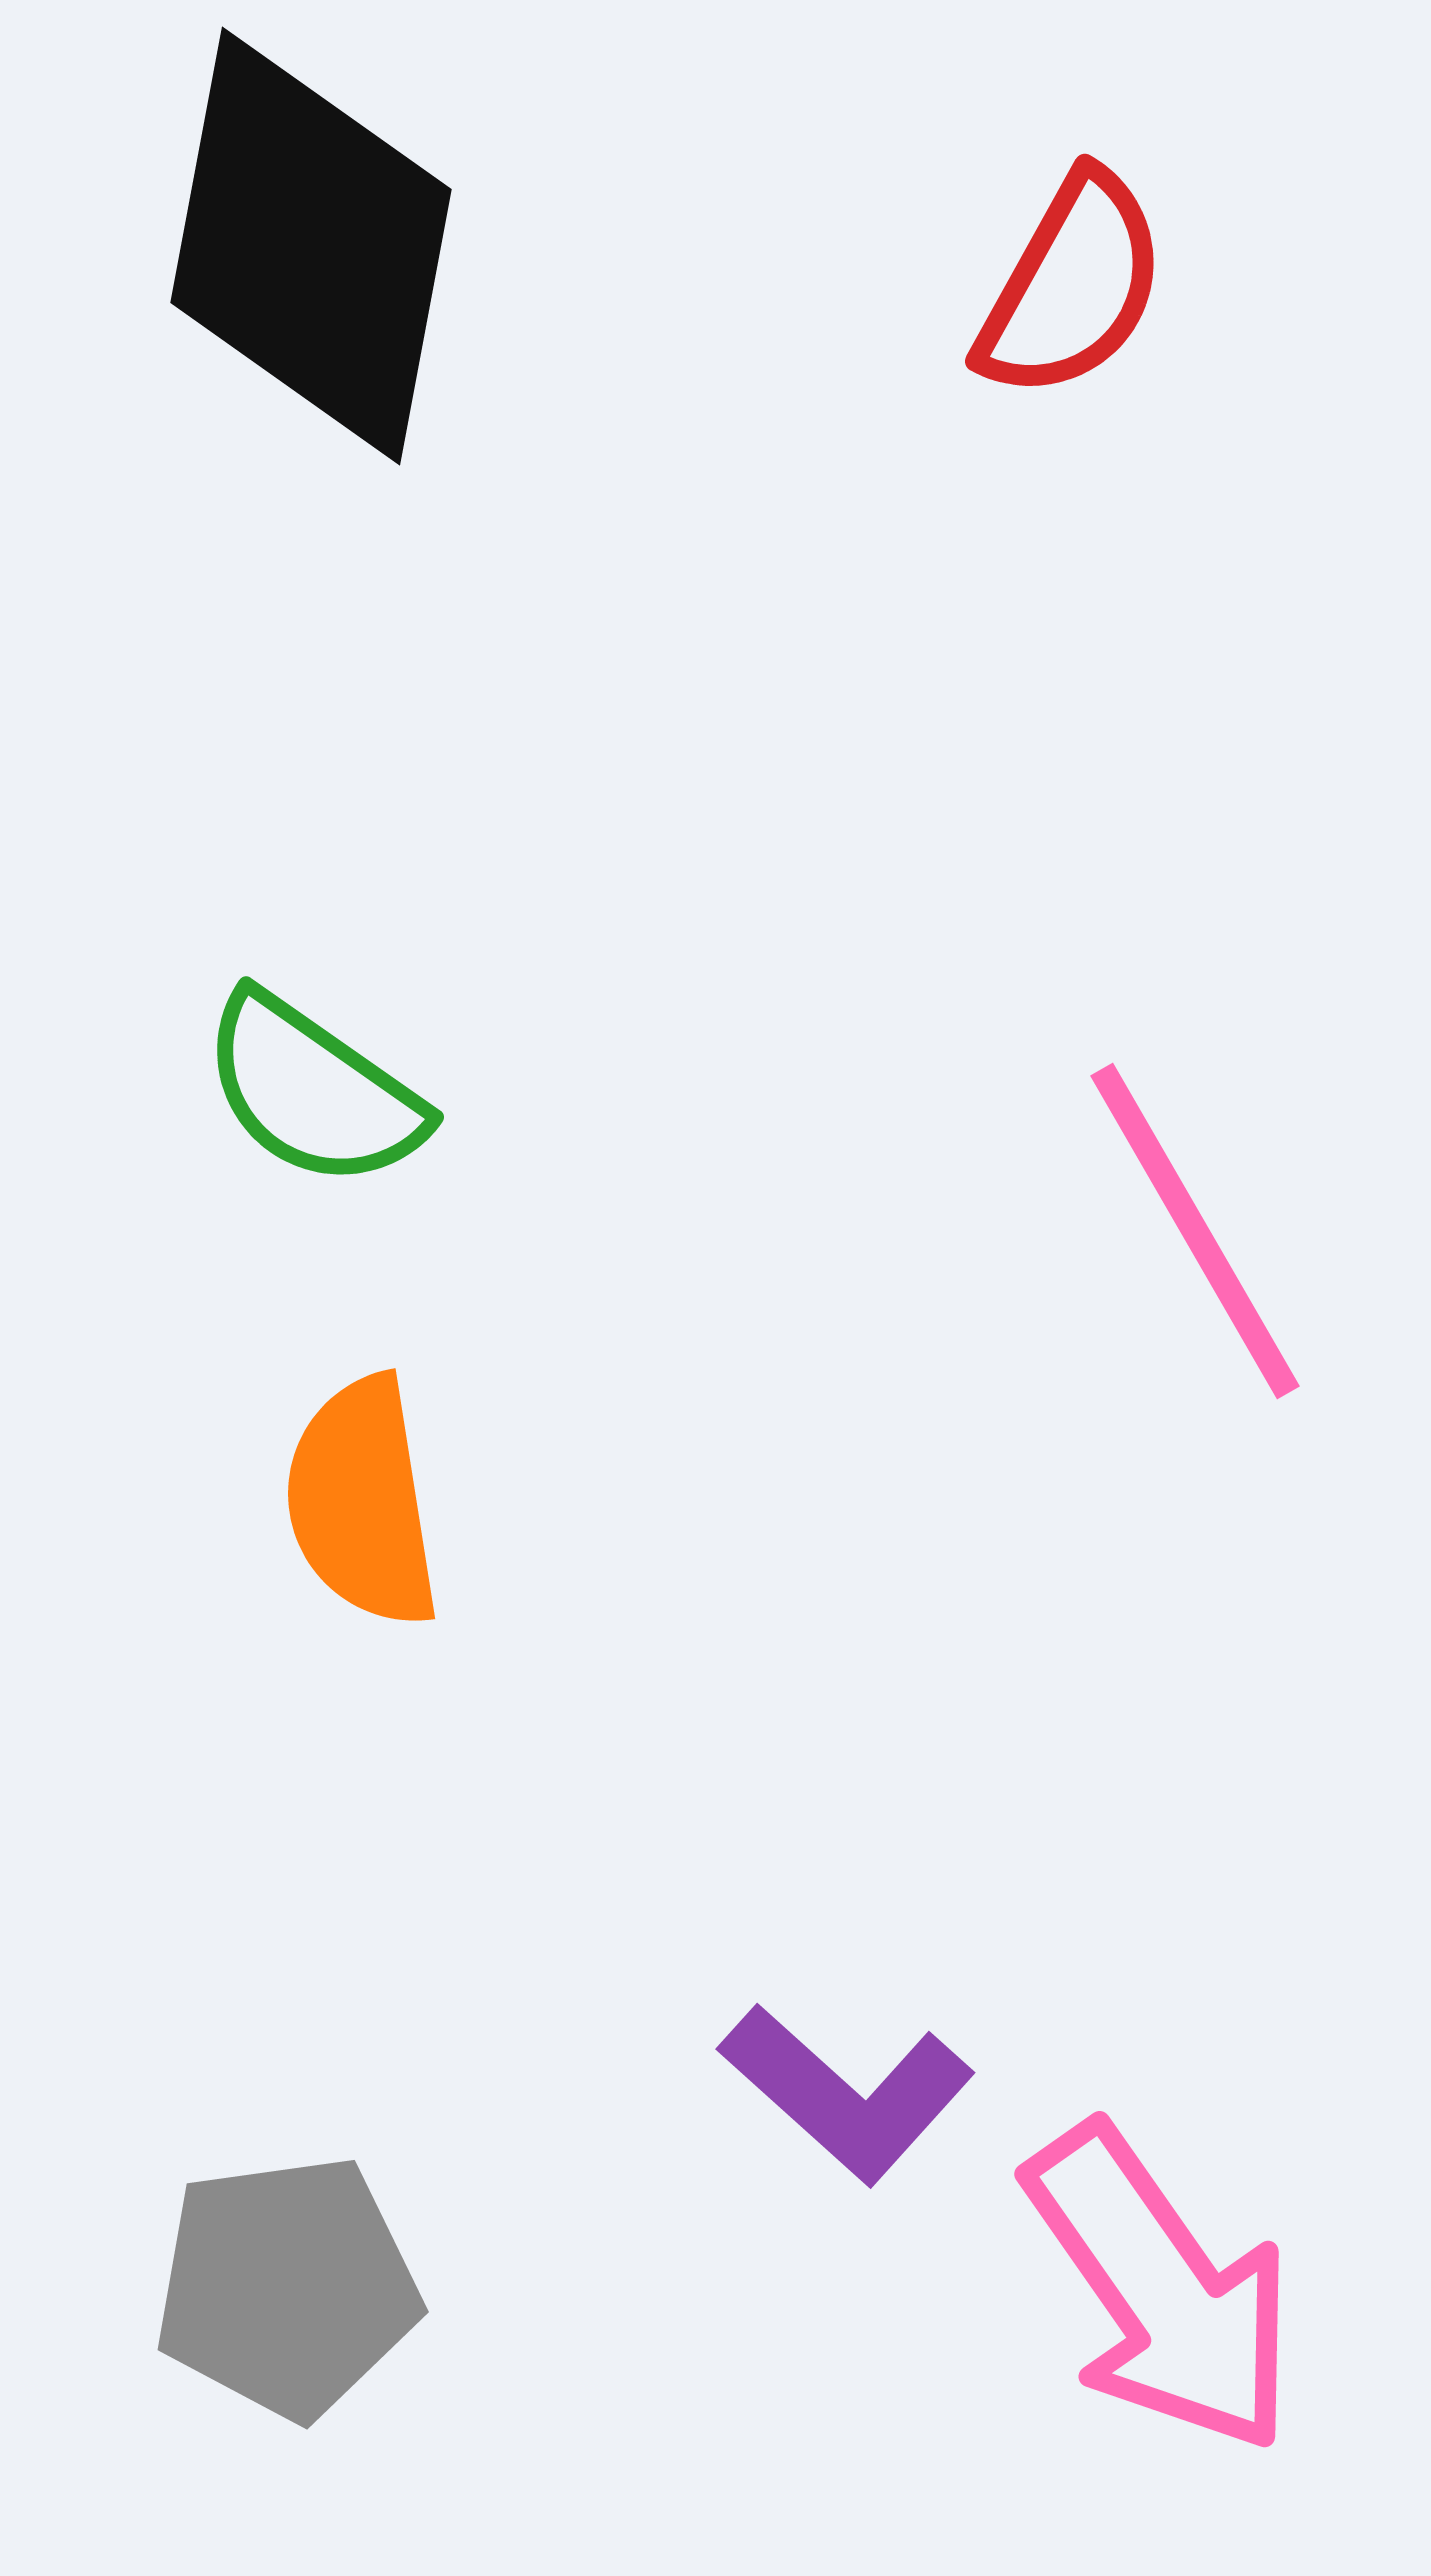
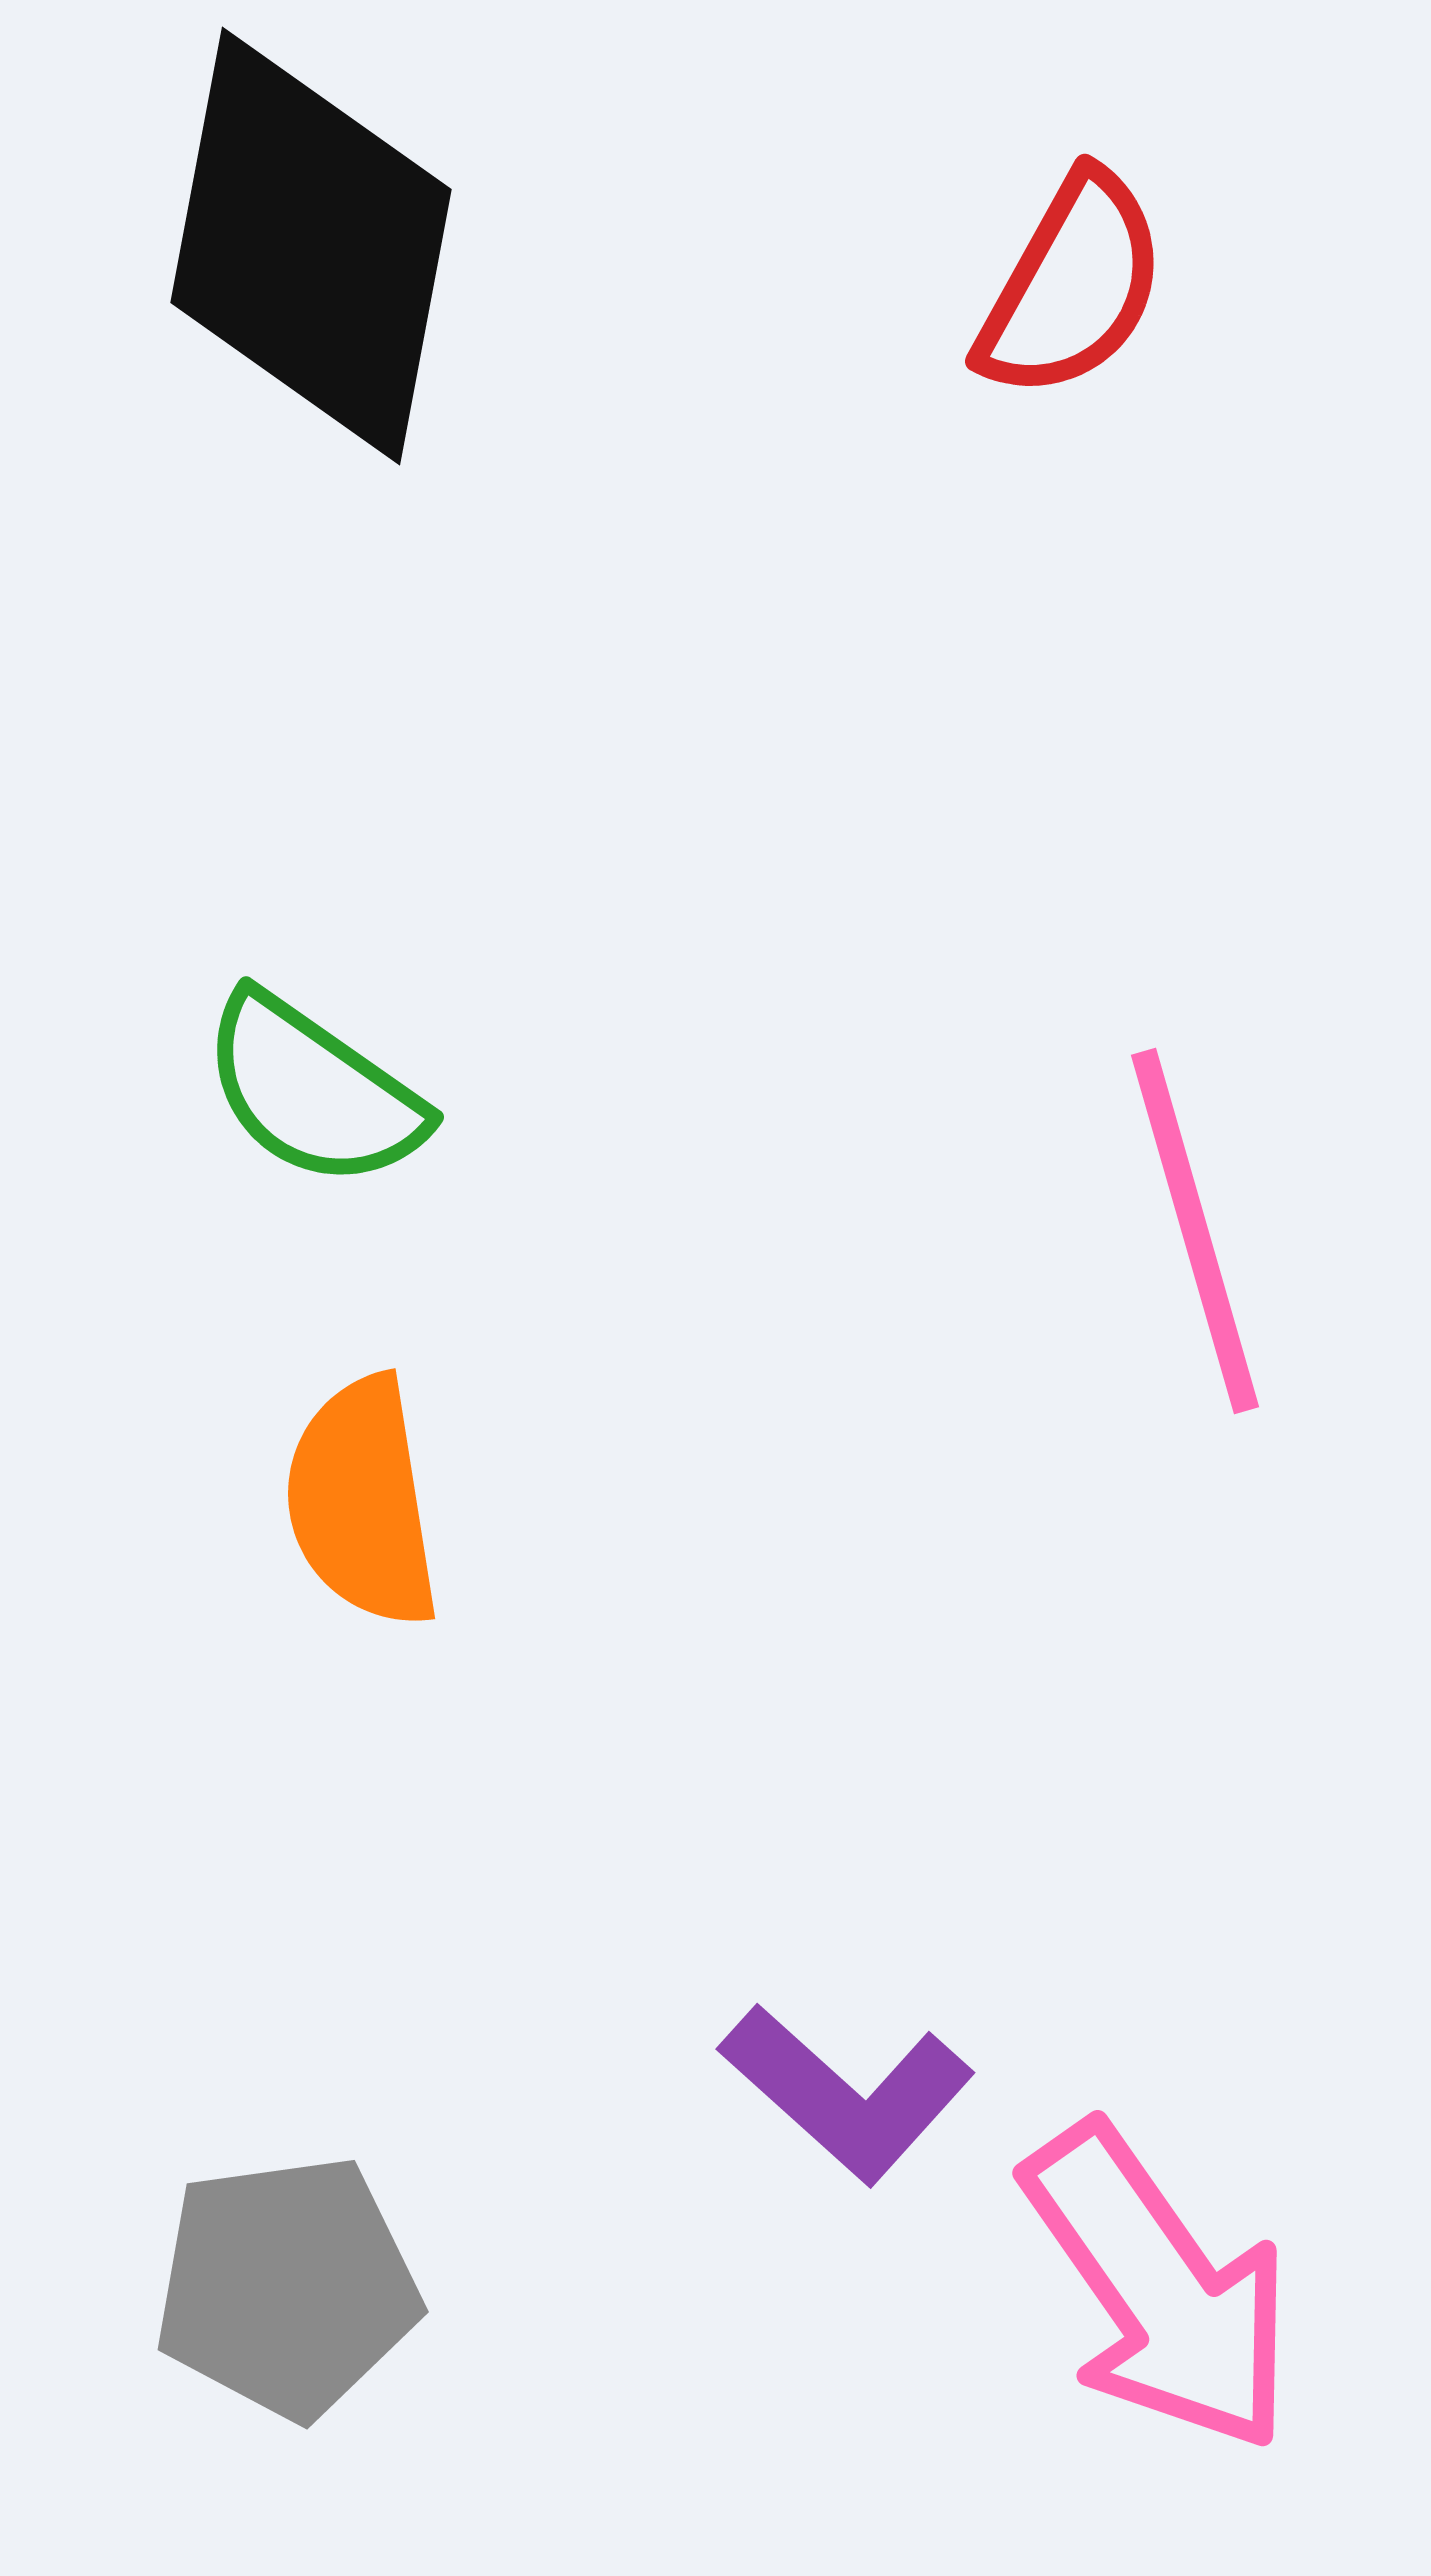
pink line: rotated 14 degrees clockwise
pink arrow: moved 2 px left, 1 px up
